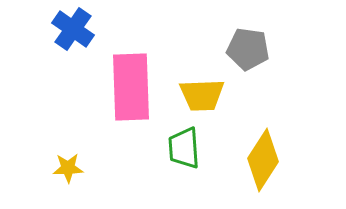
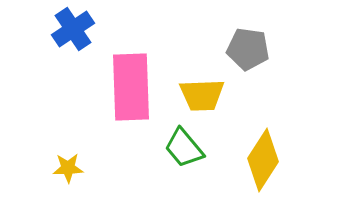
blue cross: rotated 21 degrees clockwise
green trapezoid: rotated 36 degrees counterclockwise
